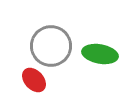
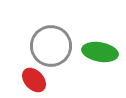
green ellipse: moved 2 px up
